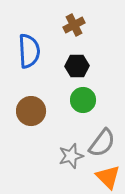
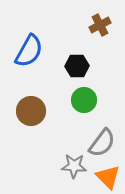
brown cross: moved 26 px right
blue semicircle: rotated 32 degrees clockwise
green circle: moved 1 px right
gray star: moved 3 px right, 10 px down; rotated 20 degrees clockwise
